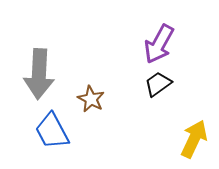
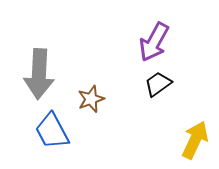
purple arrow: moved 5 px left, 2 px up
brown star: rotated 24 degrees clockwise
yellow arrow: moved 1 px right, 1 px down
